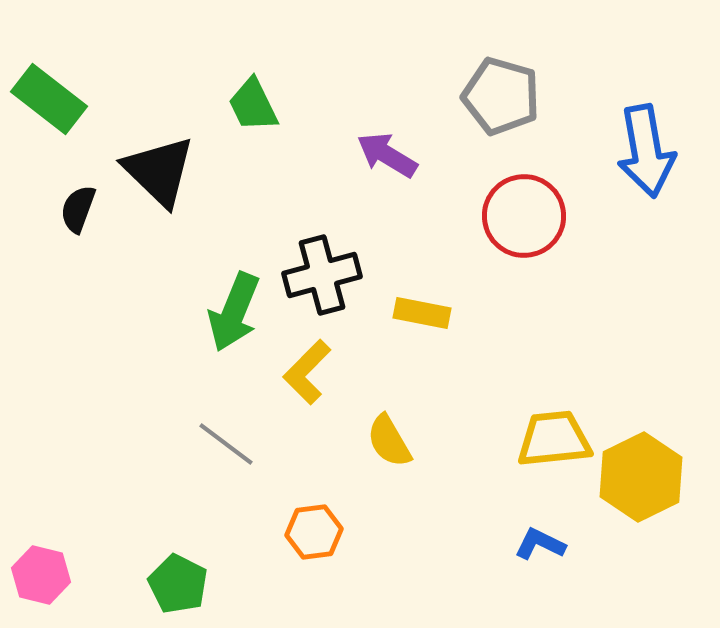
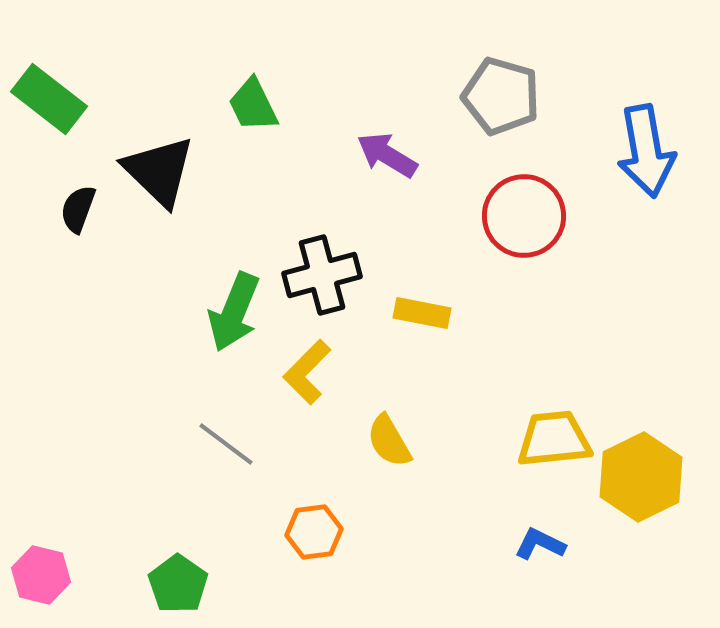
green pentagon: rotated 8 degrees clockwise
